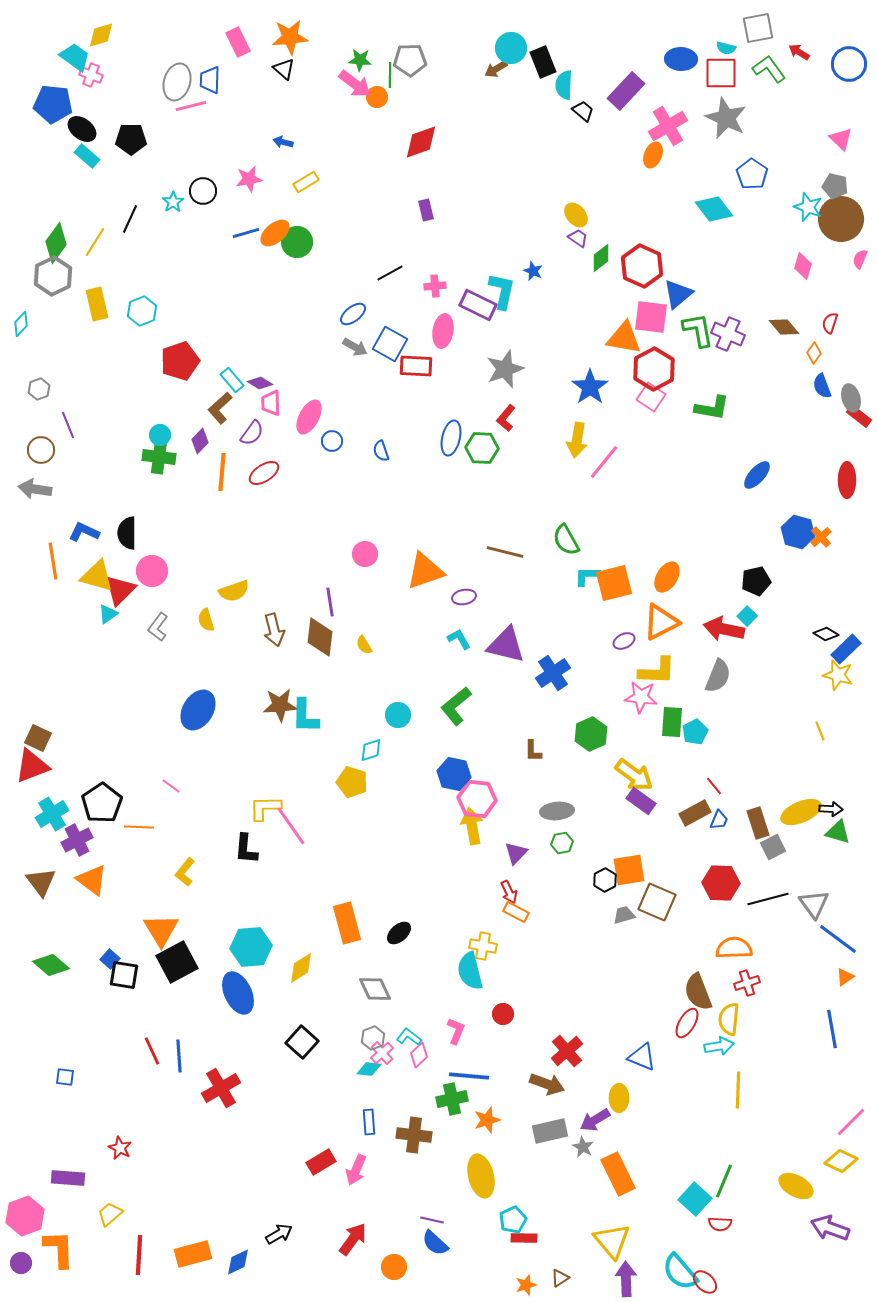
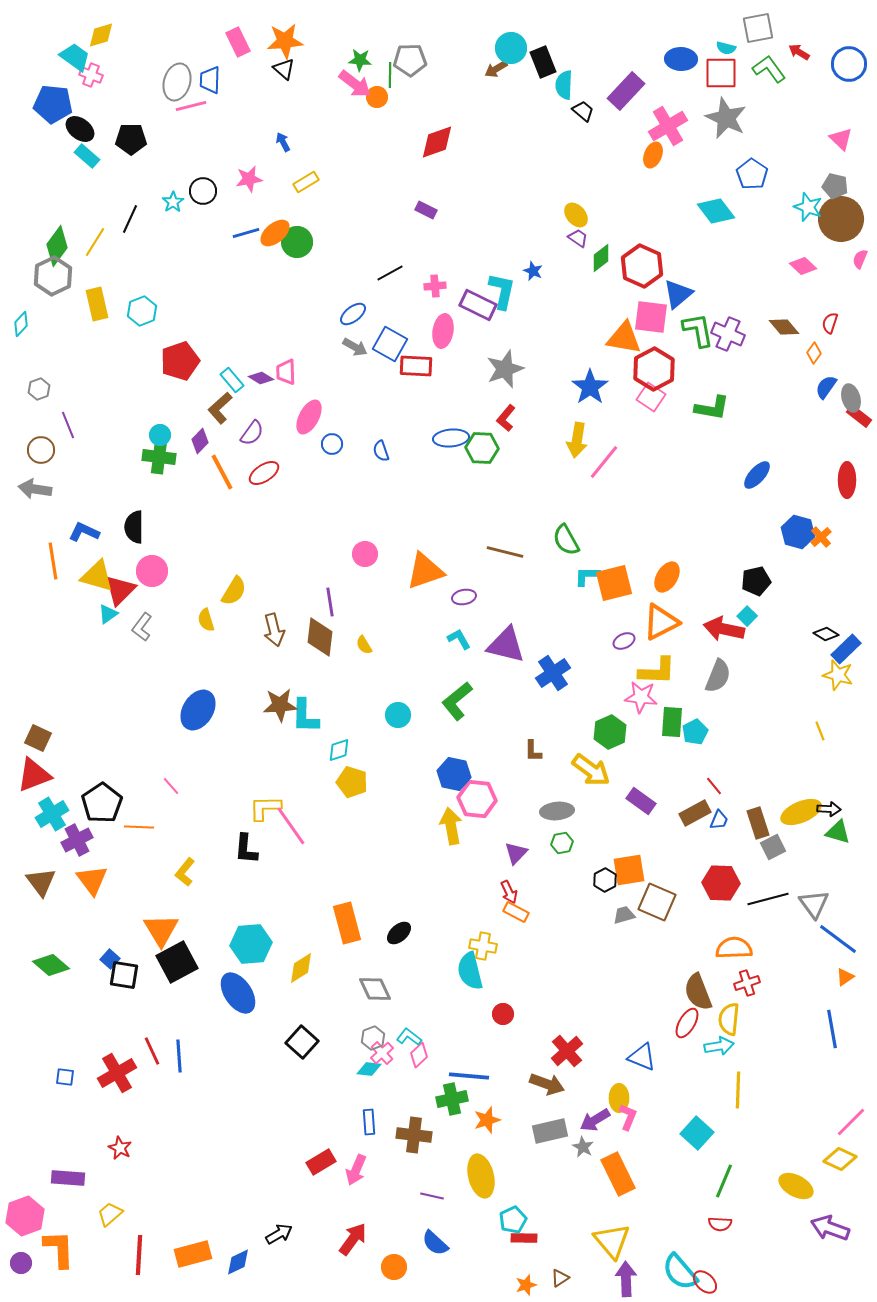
orange star at (290, 37): moved 5 px left, 4 px down
black ellipse at (82, 129): moved 2 px left
blue arrow at (283, 142): rotated 48 degrees clockwise
red diamond at (421, 142): moved 16 px right
cyan diamond at (714, 209): moved 2 px right, 2 px down
purple rectangle at (426, 210): rotated 50 degrees counterclockwise
green diamond at (56, 243): moved 1 px right, 3 px down
pink diamond at (803, 266): rotated 64 degrees counterclockwise
purple diamond at (260, 383): moved 1 px right, 5 px up
blue semicircle at (822, 386): moved 4 px right, 1 px down; rotated 55 degrees clockwise
pink trapezoid at (271, 403): moved 15 px right, 31 px up
blue ellipse at (451, 438): rotated 72 degrees clockwise
blue circle at (332, 441): moved 3 px down
orange line at (222, 472): rotated 33 degrees counterclockwise
black semicircle at (127, 533): moved 7 px right, 6 px up
yellow semicircle at (234, 591): rotated 40 degrees counterclockwise
gray L-shape at (158, 627): moved 16 px left
green L-shape at (456, 706): moved 1 px right, 5 px up
green hexagon at (591, 734): moved 19 px right, 2 px up
cyan diamond at (371, 750): moved 32 px left
red triangle at (32, 766): moved 2 px right, 9 px down
yellow arrow at (634, 775): moved 43 px left, 5 px up
pink line at (171, 786): rotated 12 degrees clockwise
black arrow at (831, 809): moved 2 px left
yellow arrow at (472, 826): moved 21 px left
orange triangle at (92, 880): rotated 16 degrees clockwise
cyan hexagon at (251, 947): moved 3 px up
blue ellipse at (238, 993): rotated 9 degrees counterclockwise
pink L-shape at (456, 1031): moved 172 px right, 86 px down
red cross at (221, 1088): moved 104 px left, 15 px up
yellow diamond at (841, 1161): moved 1 px left, 2 px up
cyan square at (695, 1199): moved 2 px right, 66 px up
purple line at (432, 1220): moved 24 px up
